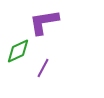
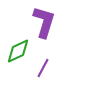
purple L-shape: rotated 116 degrees clockwise
